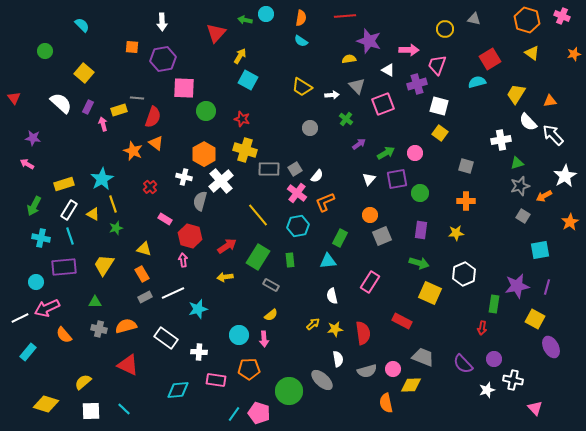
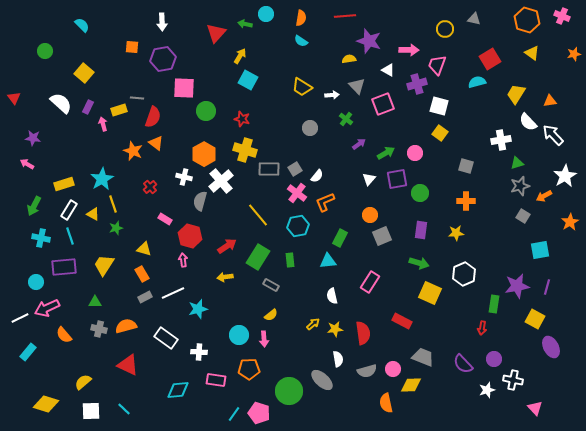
green arrow at (245, 20): moved 4 px down
